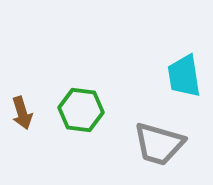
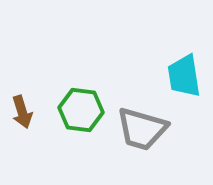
brown arrow: moved 1 px up
gray trapezoid: moved 17 px left, 15 px up
